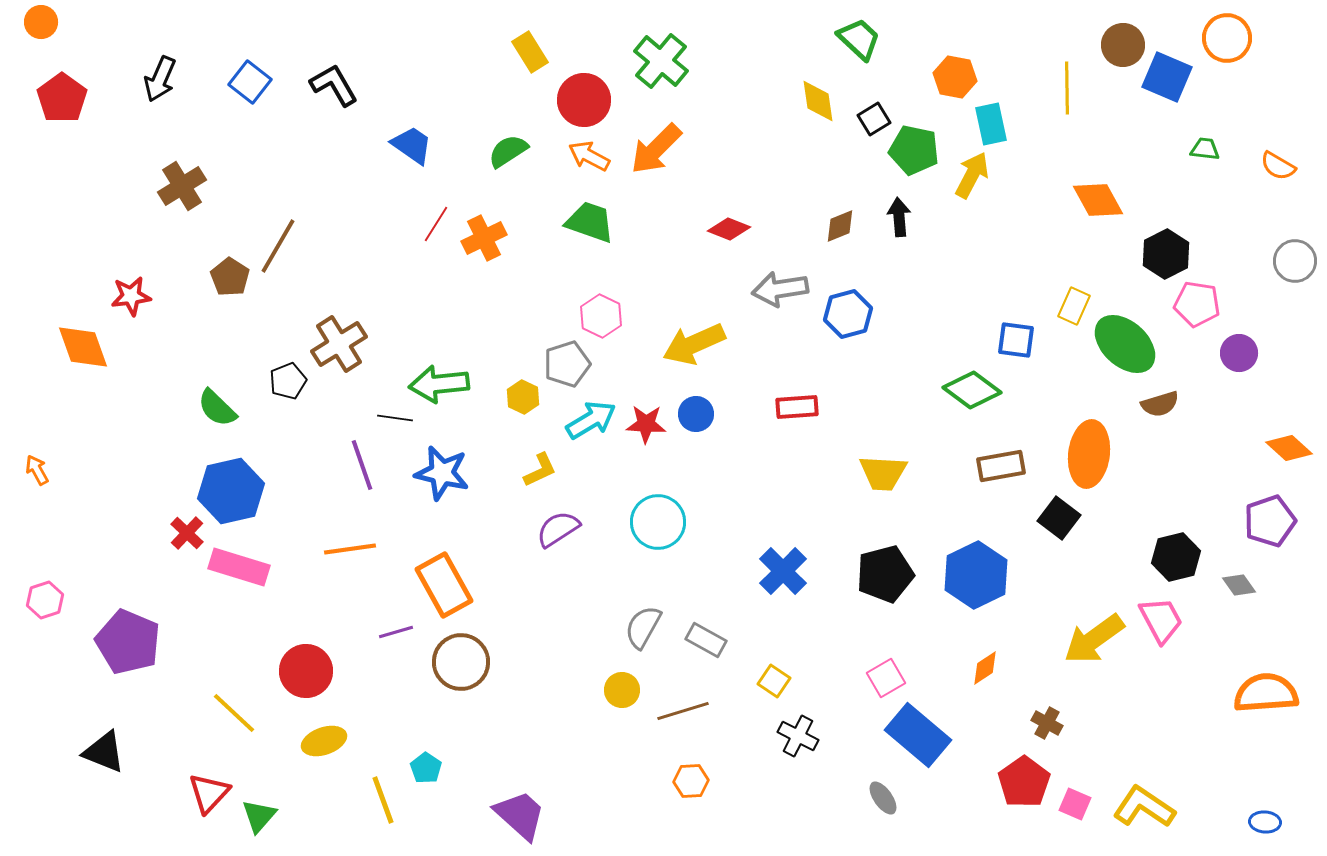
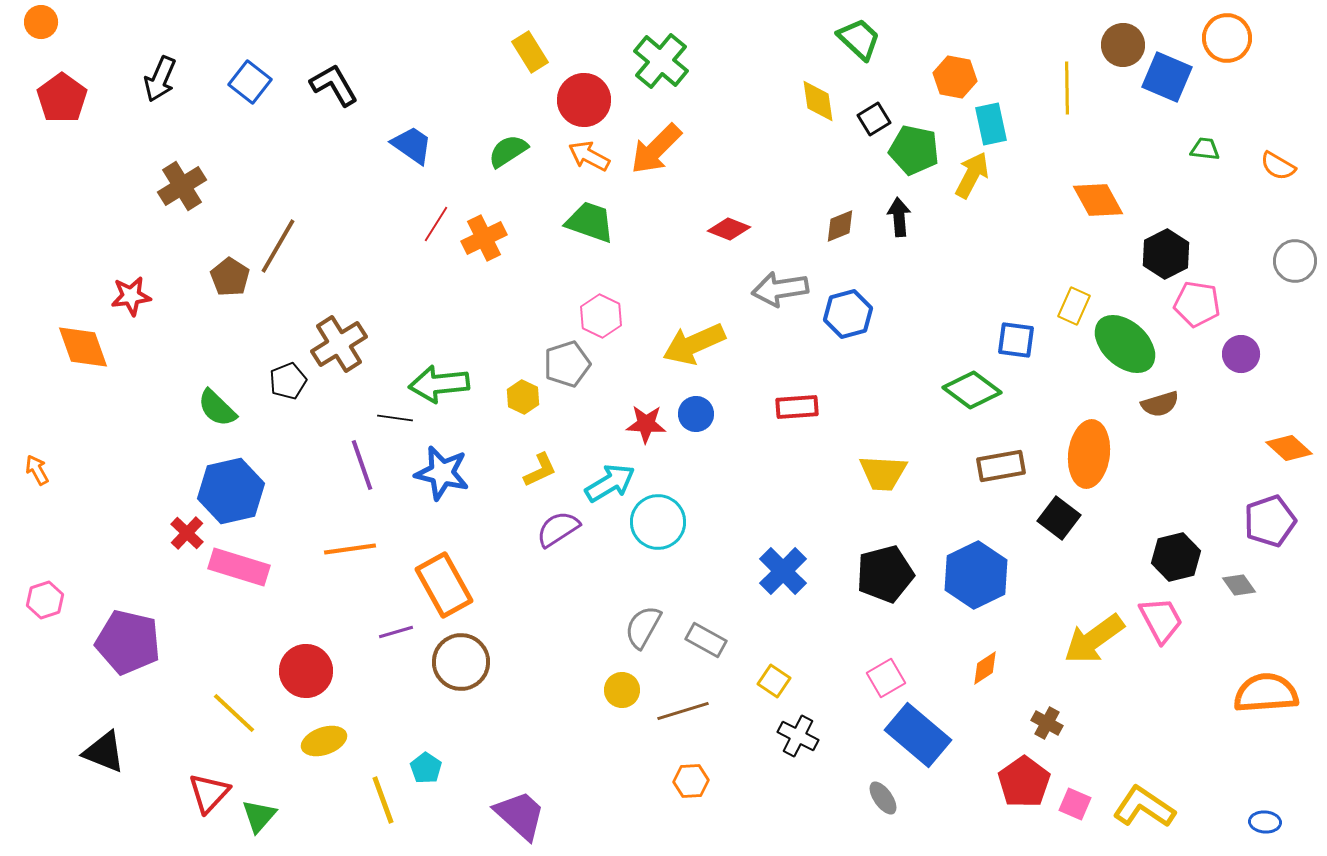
purple circle at (1239, 353): moved 2 px right, 1 px down
cyan arrow at (591, 420): moved 19 px right, 63 px down
purple pentagon at (128, 642): rotated 10 degrees counterclockwise
